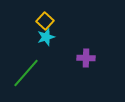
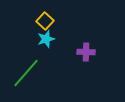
cyan star: moved 2 px down
purple cross: moved 6 px up
